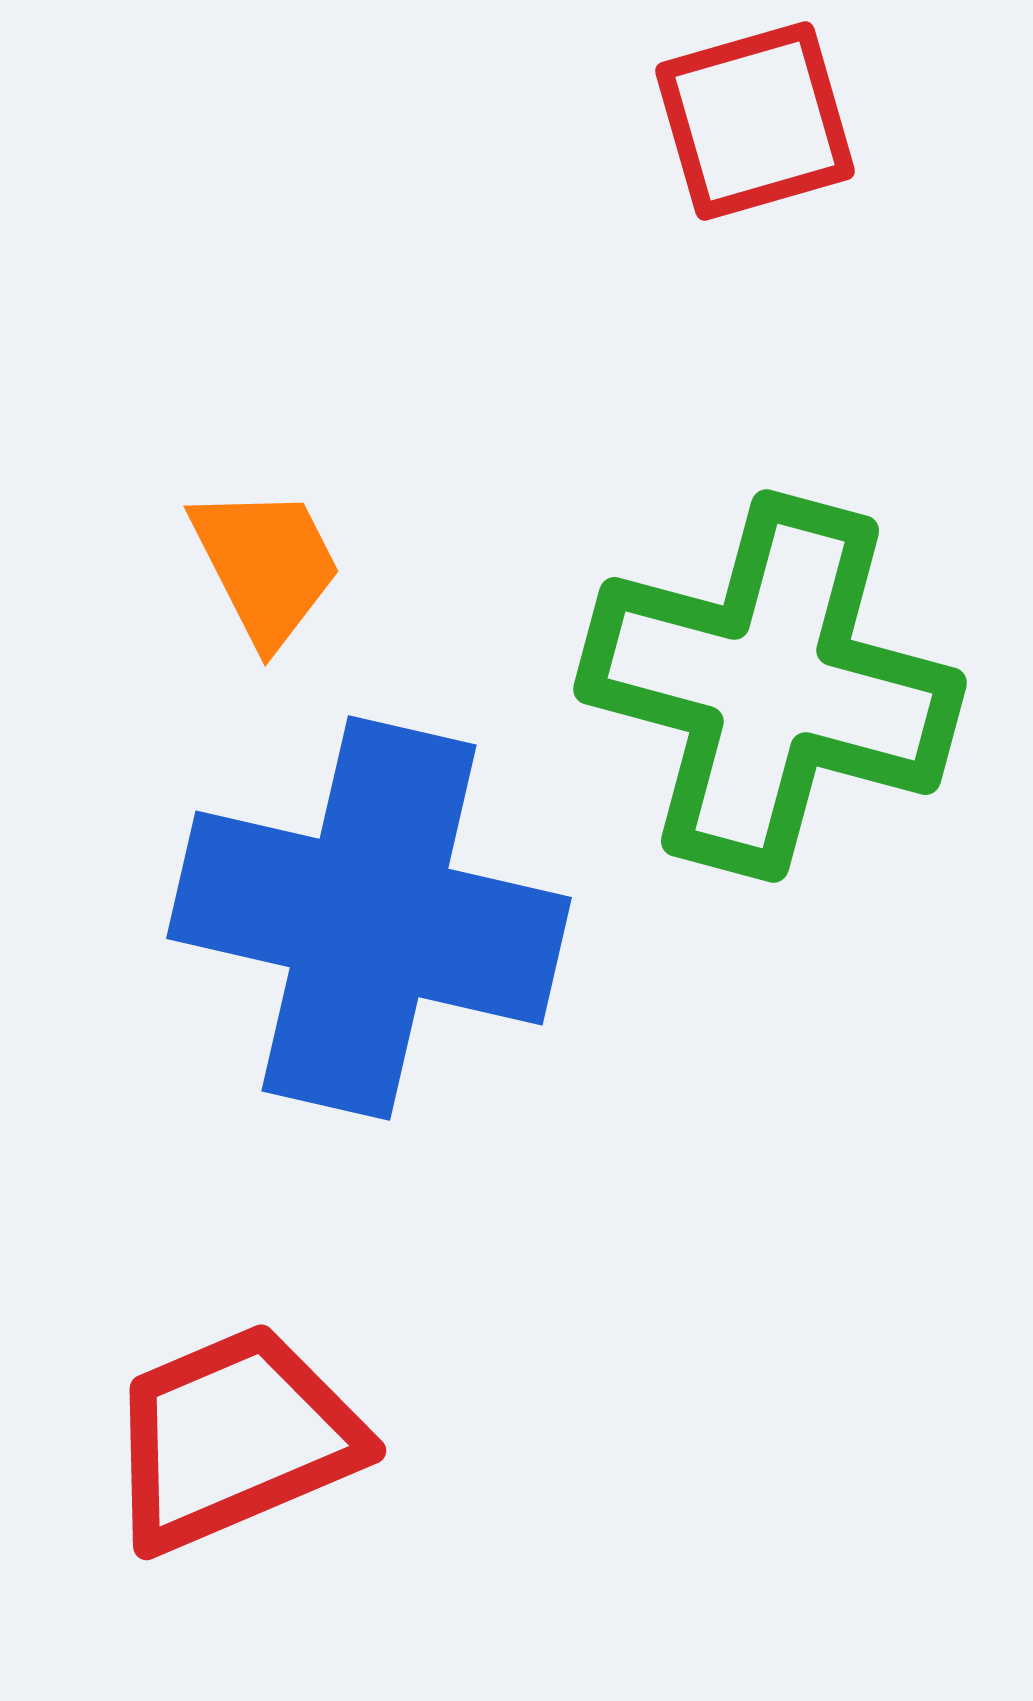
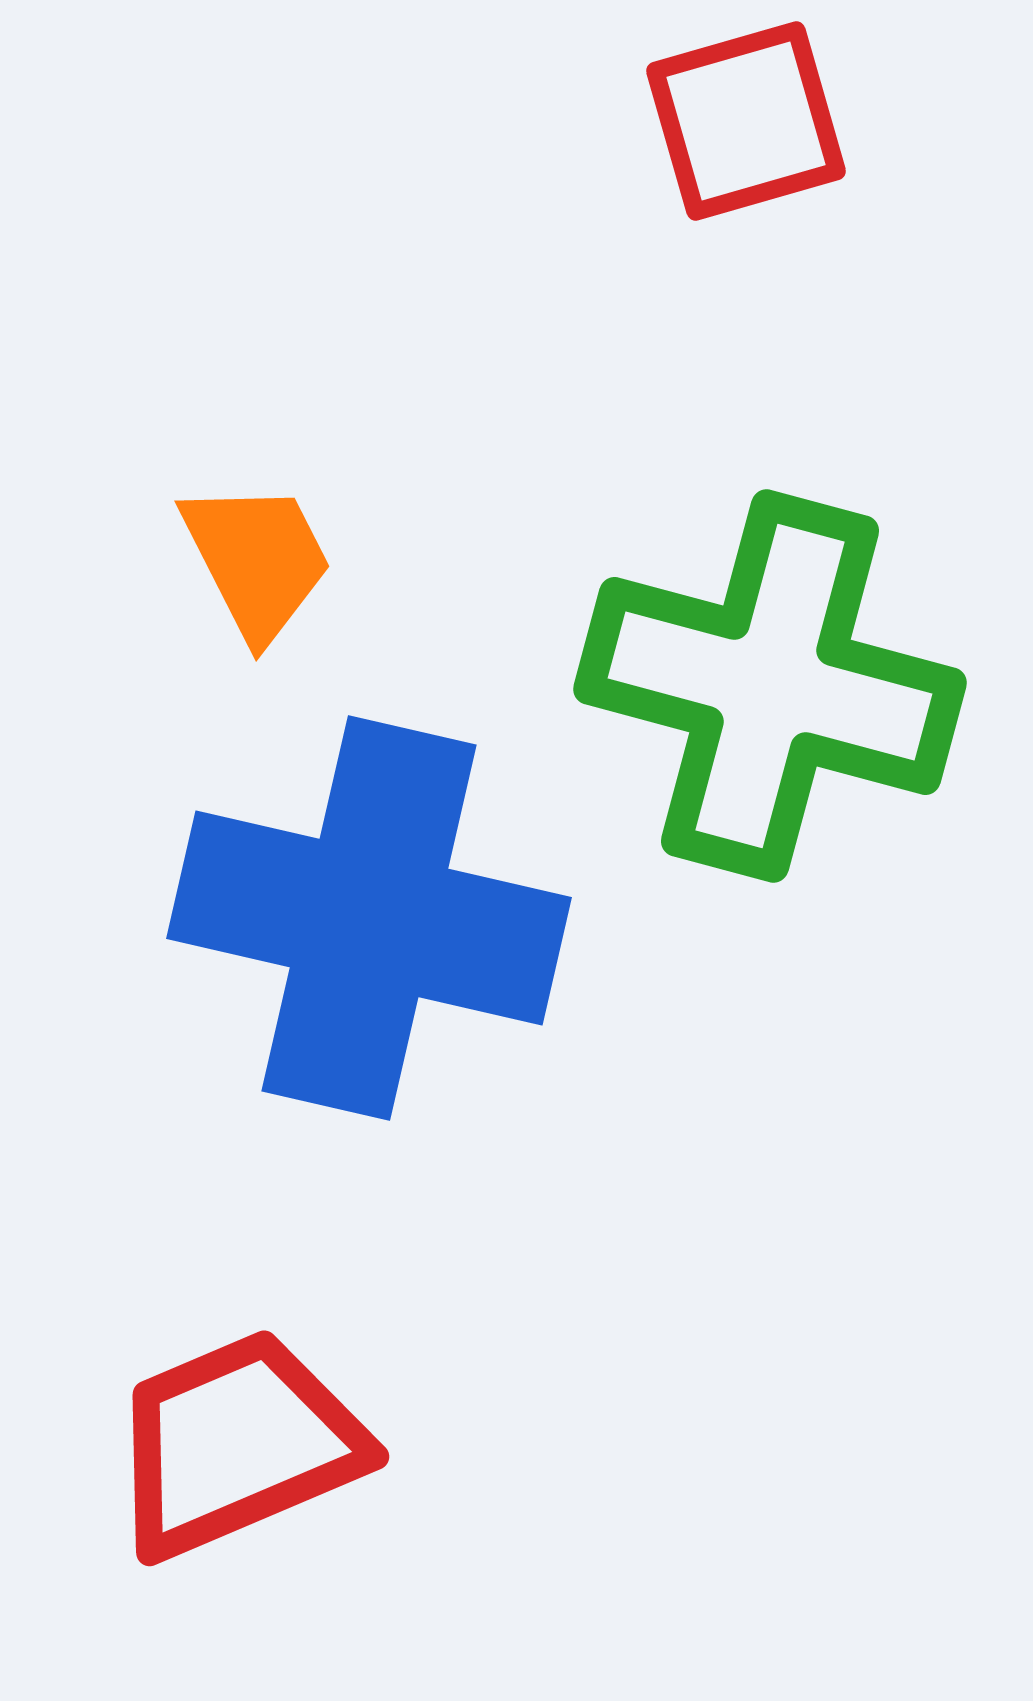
red square: moved 9 px left
orange trapezoid: moved 9 px left, 5 px up
red trapezoid: moved 3 px right, 6 px down
